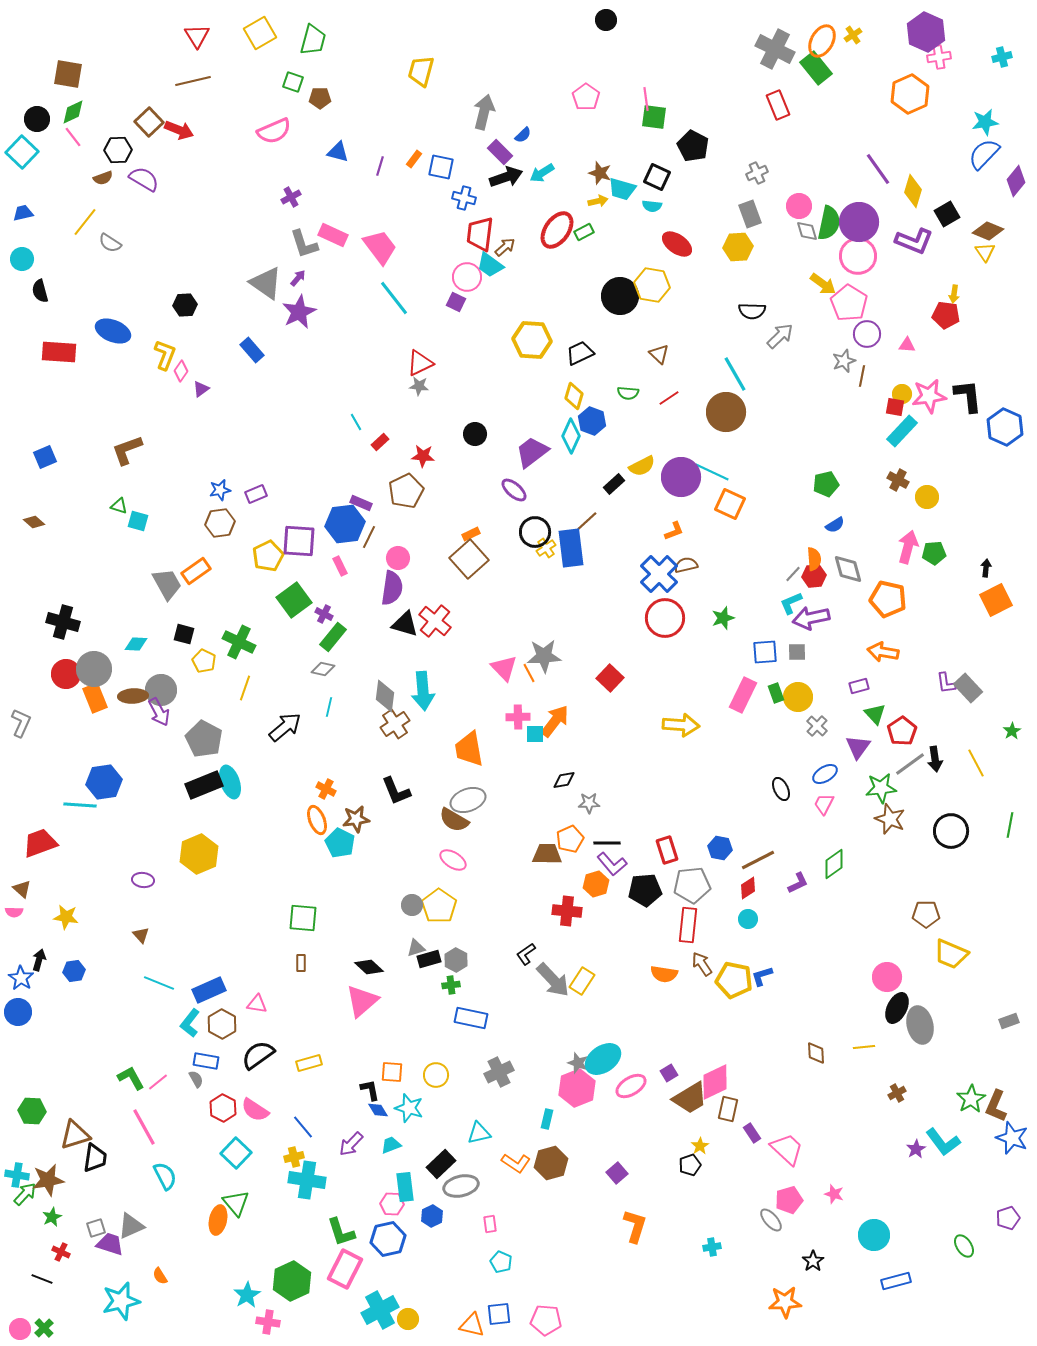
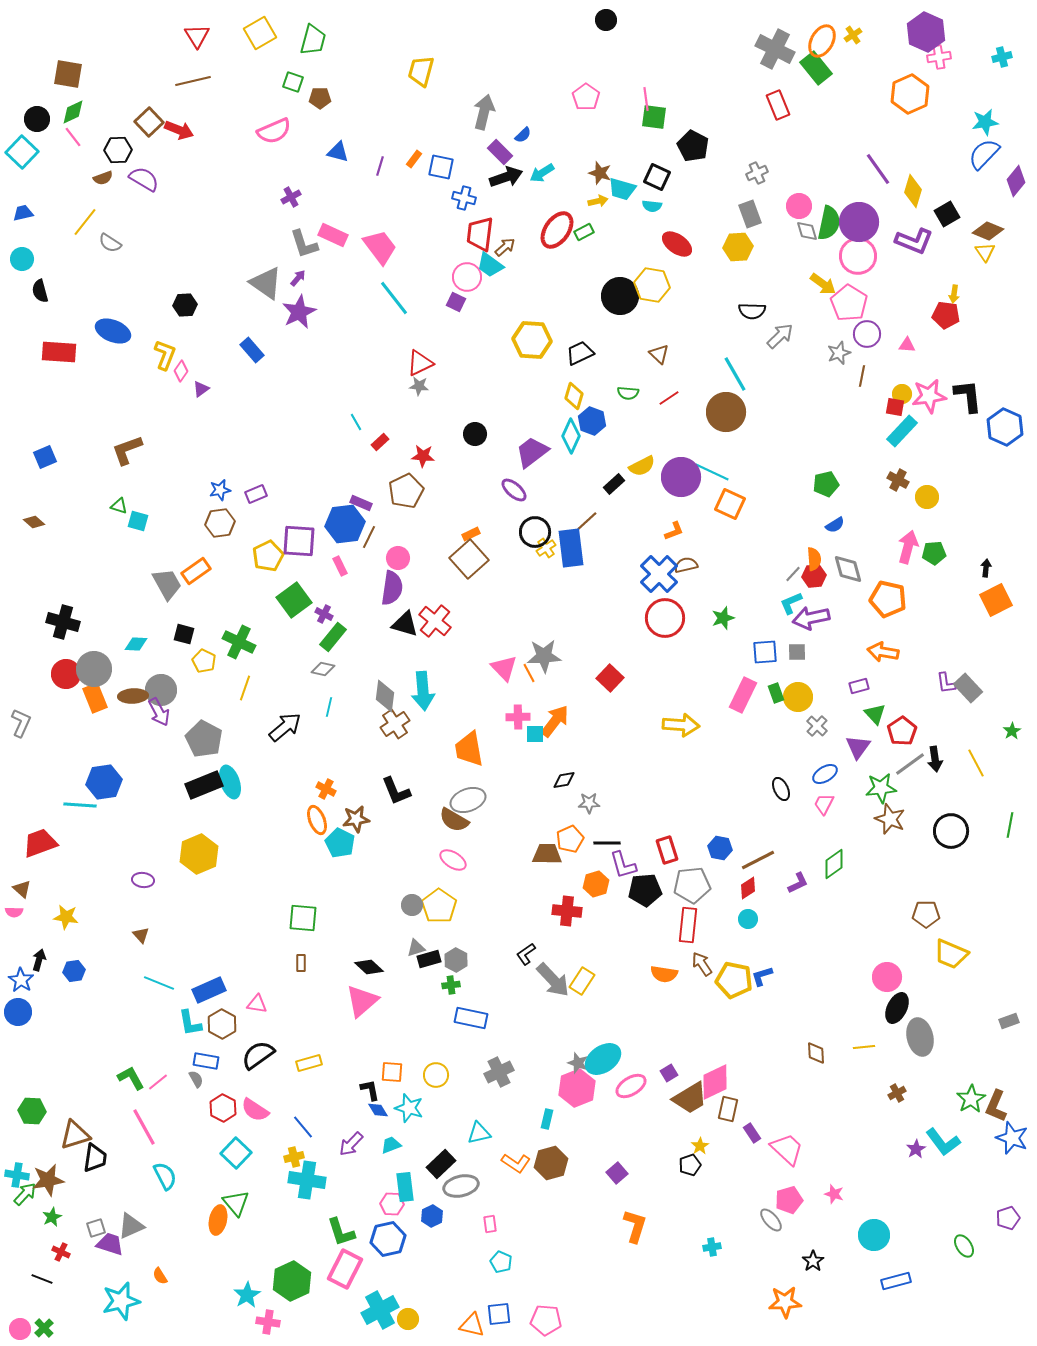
gray star at (844, 361): moved 5 px left, 8 px up
purple L-shape at (612, 864): moved 11 px right, 1 px down; rotated 24 degrees clockwise
blue star at (21, 978): moved 2 px down
cyan L-shape at (190, 1023): rotated 48 degrees counterclockwise
gray ellipse at (920, 1025): moved 12 px down
